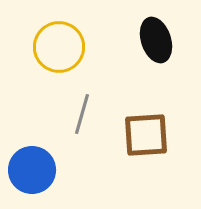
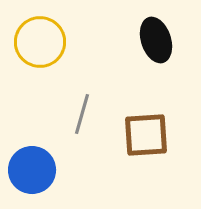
yellow circle: moved 19 px left, 5 px up
